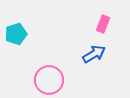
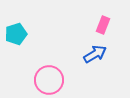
pink rectangle: moved 1 px down
blue arrow: moved 1 px right
